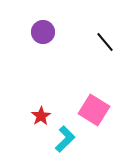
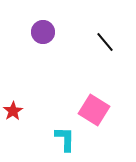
red star: moved 28 px left, 5 px up
cyan L-shape: rotated 44 degrees counterclockwise
